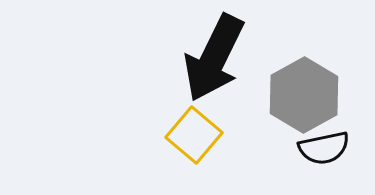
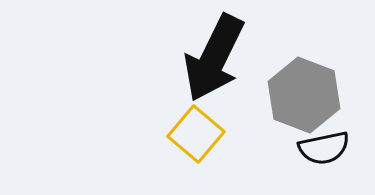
gray hexagon: rotated 10 degrees counterclockwise
yellow square: moved 2 px right, 1 px up
